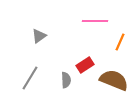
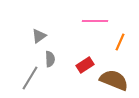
gray semicircle: moved 16 px left, 21 px up
